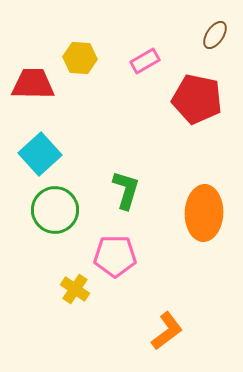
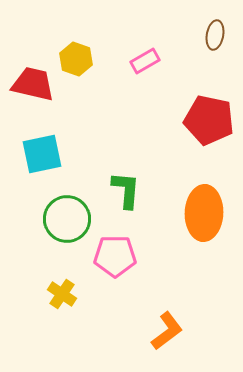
brown ellipse: rotated 24 degrees counterclockwise
yellow hexagon: moved 4 px left, 1 px down; rotated 16 degrees clockwise
red trapezoid: rotated 12 degrees clockwise
red pentagon: moved 12 px right, 21 px down
cyan square: moved 2 px right; rotated 30 degrees clockwise
green L-shape: rotated 12 degrees counterclockwise
green circle: moved 12 px right, 9 px down
yellow cross: moved 13 px left, 5 px down
